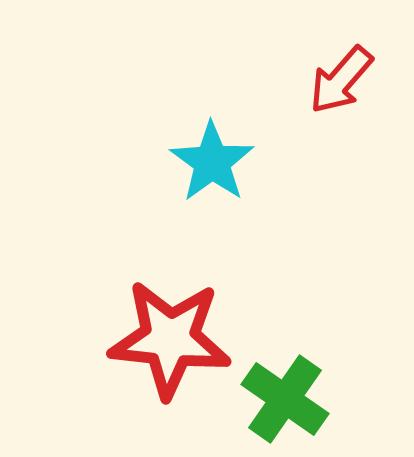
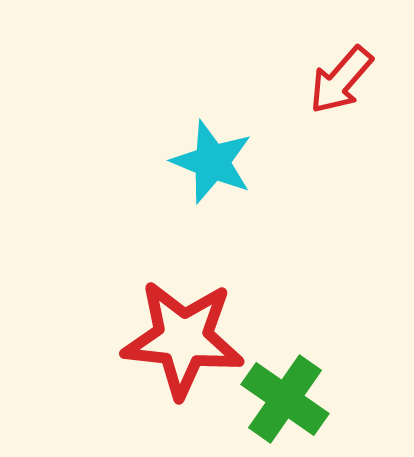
cyan star: rotated 14 degrees counterclockwise
red star: moved 13 px right
